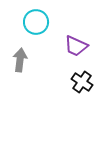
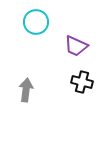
gray arrow: moved 6 px right, 30 px down
black cross: rotated 20 degrees counterclockwise
